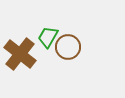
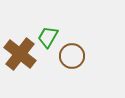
brown circle: moved 4 px right, 9 px down
